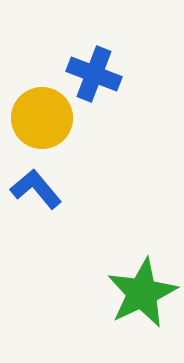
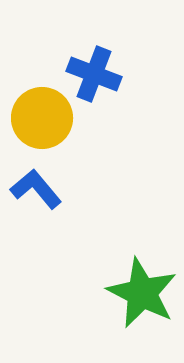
green star: rotated 20 degrees counterclockwise
